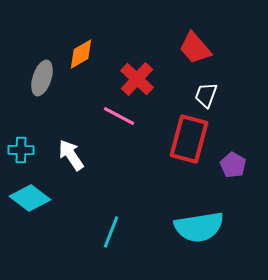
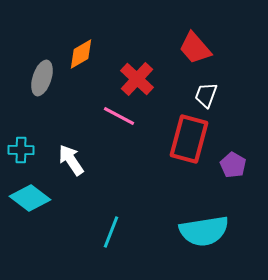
white arrow: moved 5 px down
cyan semicircle: moved 5 px right, 4 px down
